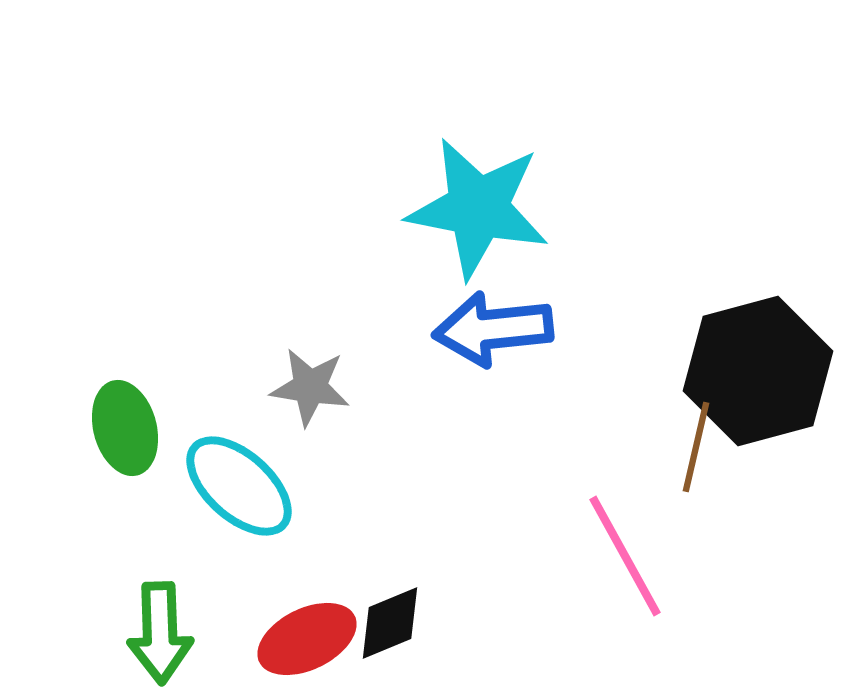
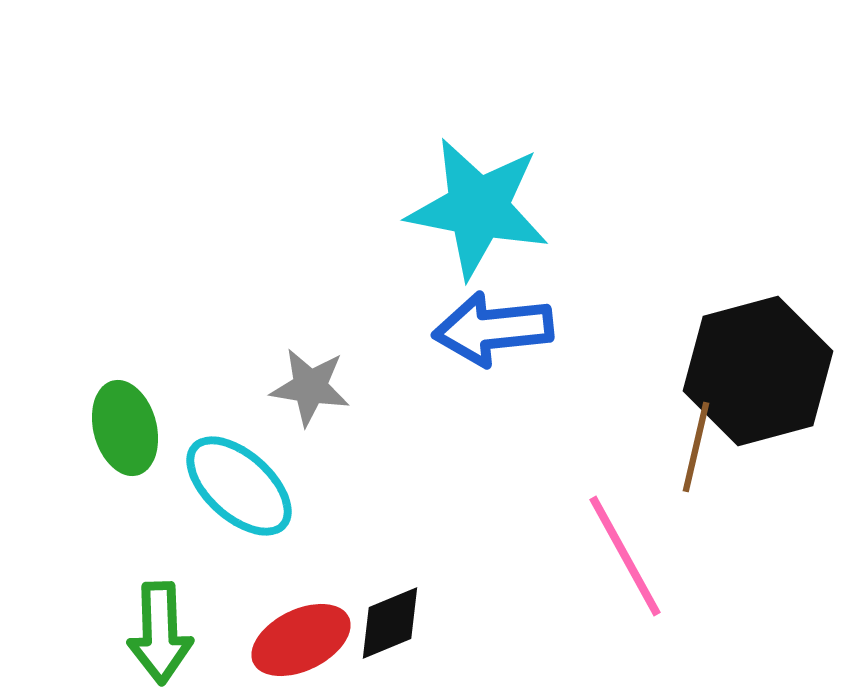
red ellipse: moved 6 px left, 1 px down
